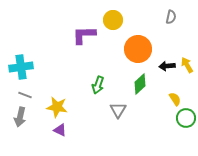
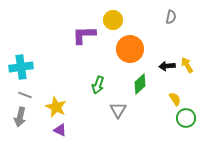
orange circle: moved 8 px left
yellow star: moved 1 px left; rotated 15 degrees clockwise
